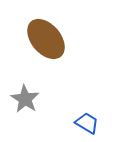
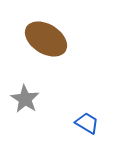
brown ellipse: rotated 18 degrees counterclockwise
